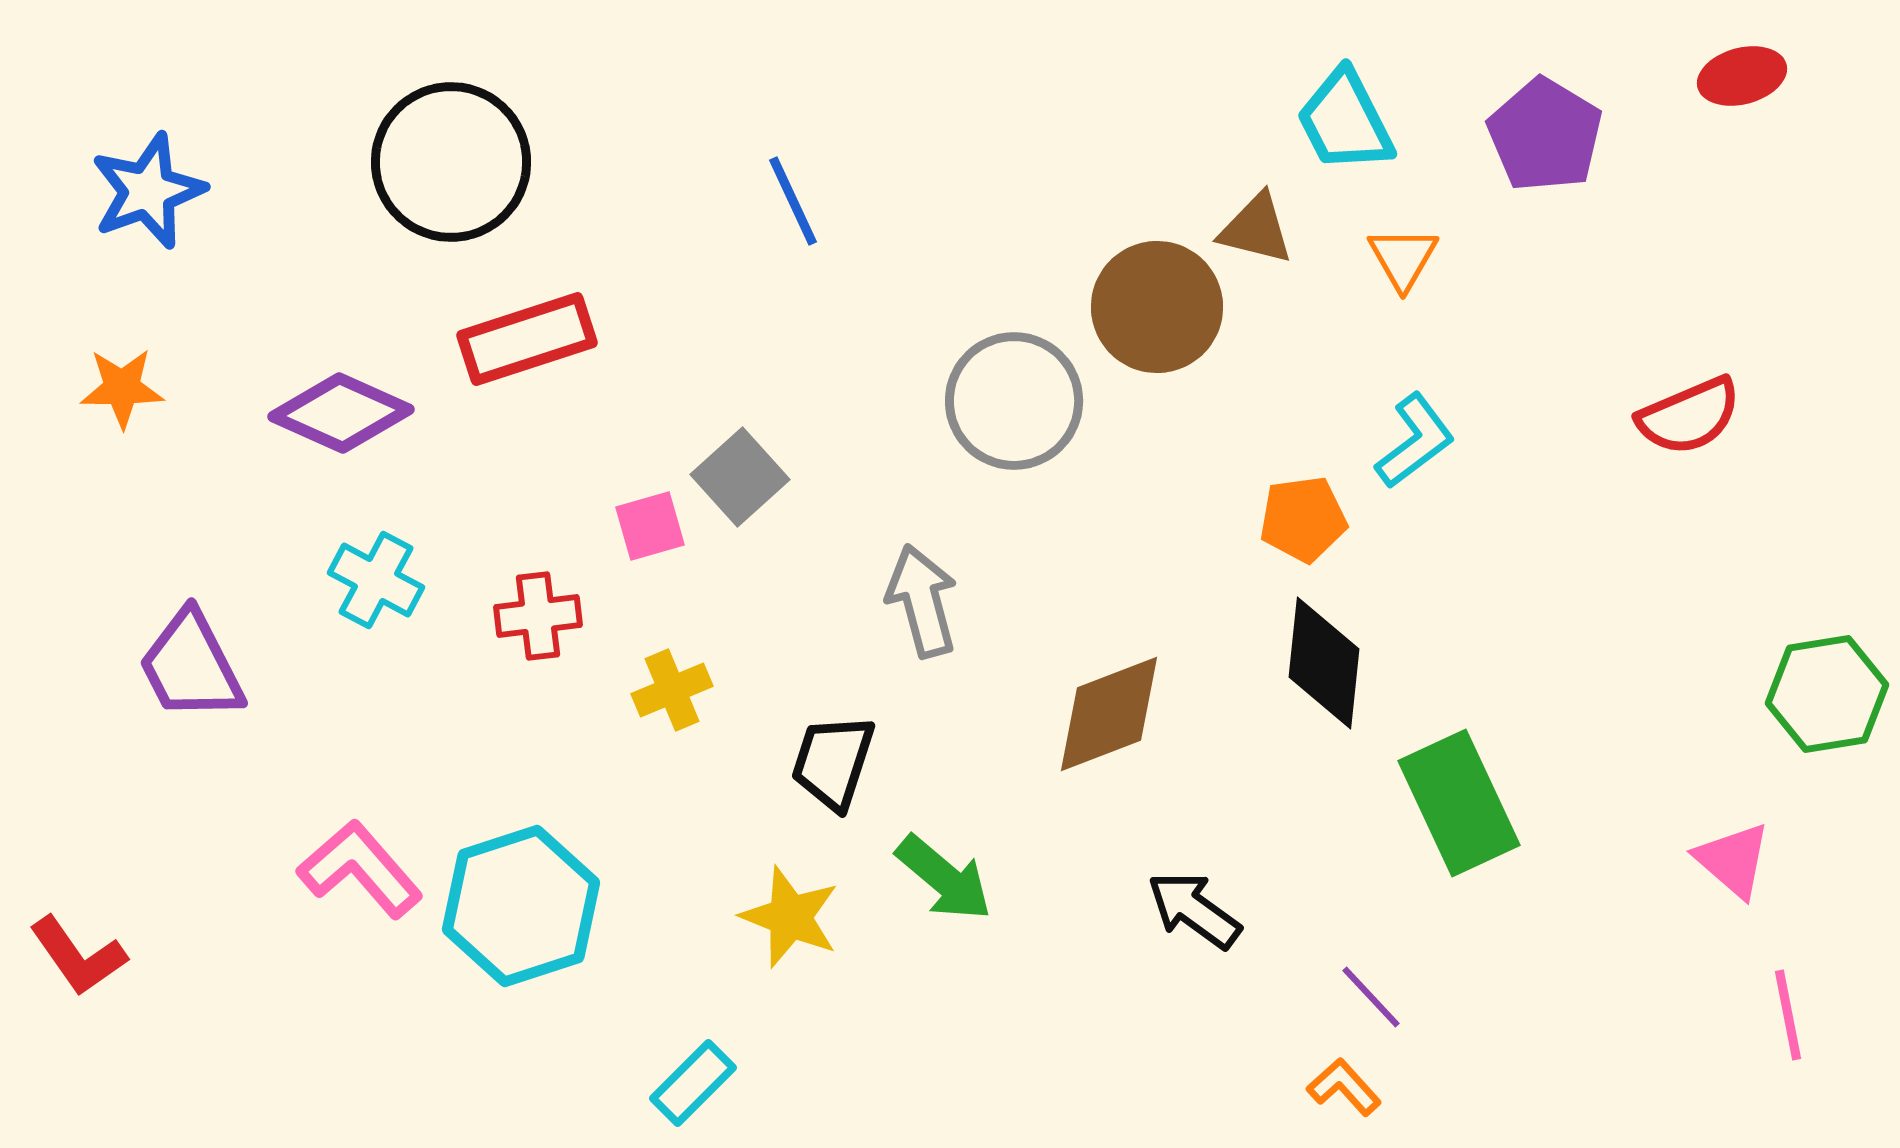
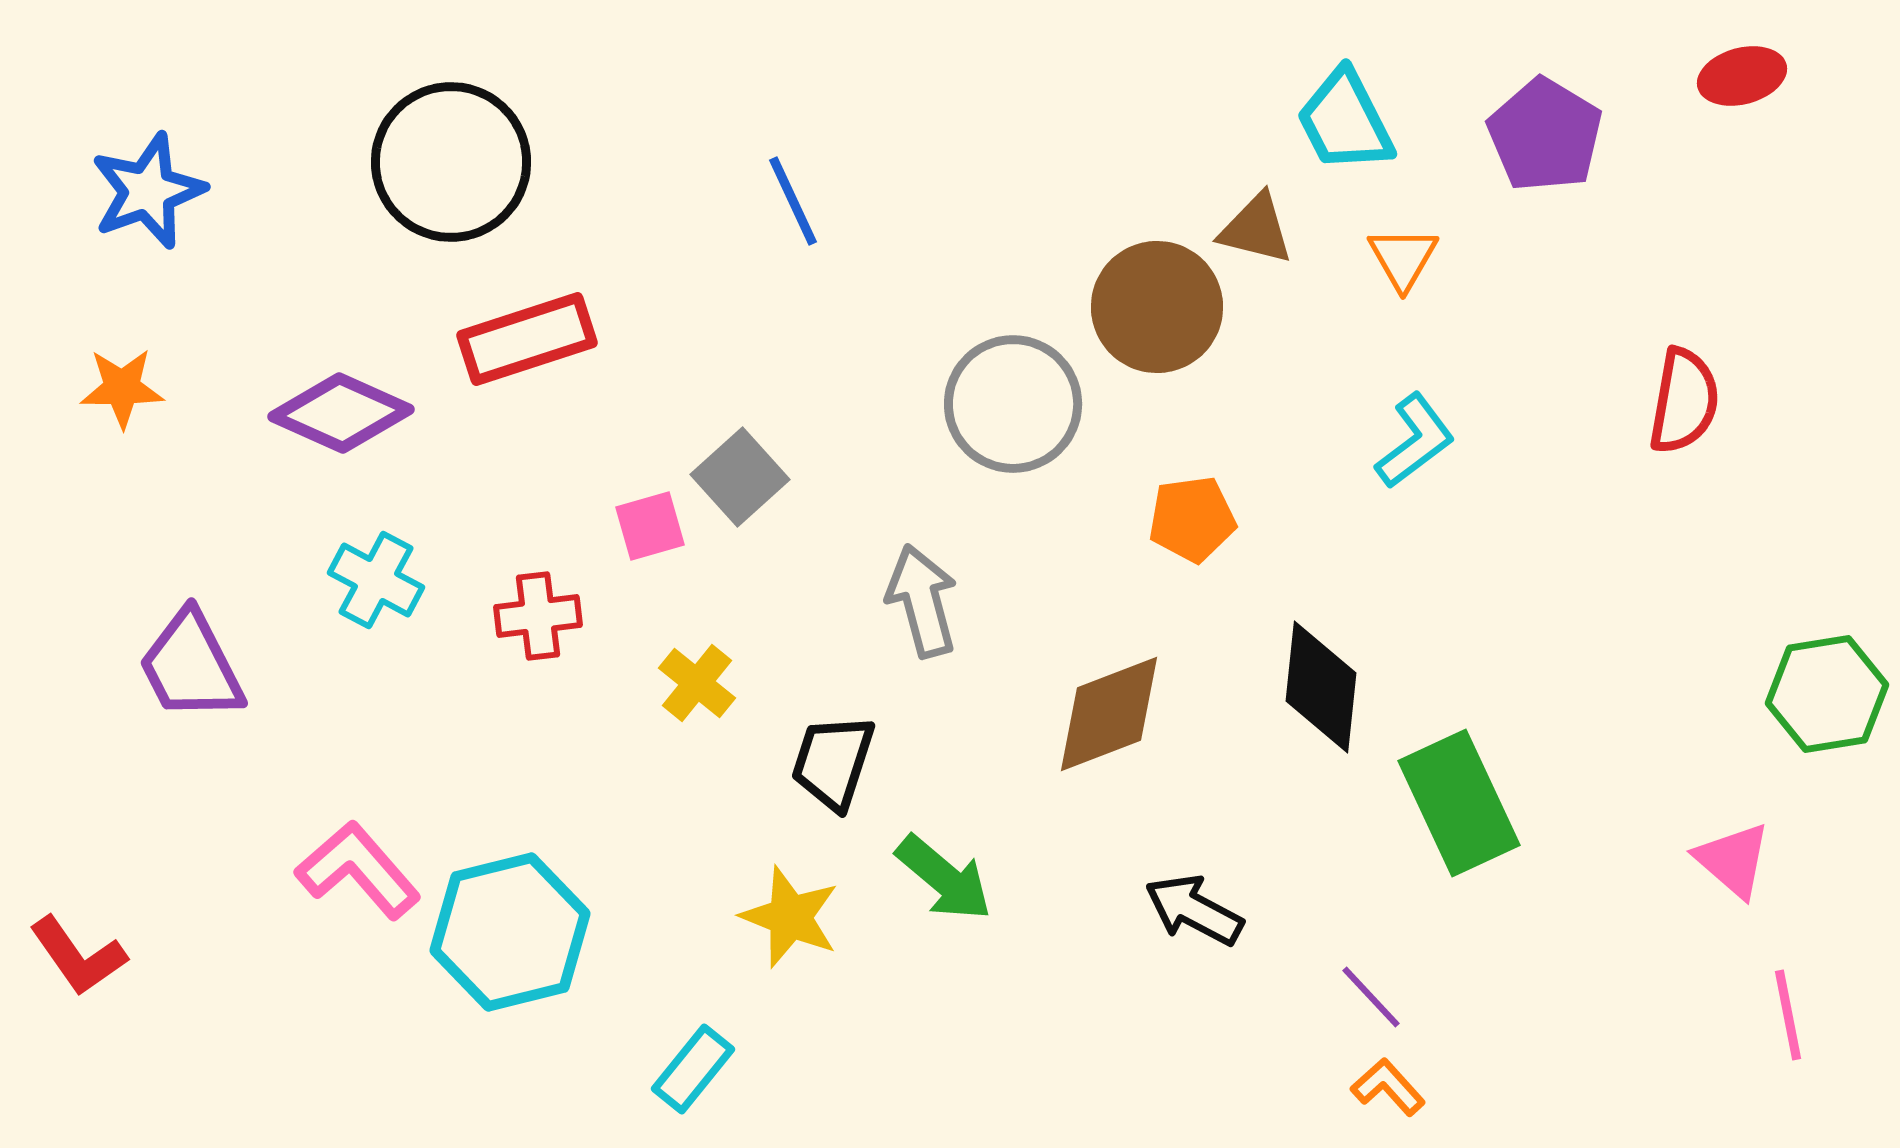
gray circle: moved 1 px left, 3 px down
red semicircle: moved 5 px left, 15 px up; rotated 57 degrees counterclockwise
orange pentagon: moved 111 px left
black diamond: moved 3 px left, 24 px down
yellow cross: moved 25 px right, 7 px up; rotated 28 degrees counterclockwise
pink L-shape: moved 2 px left, 1 px down
cyan hexagon: moved 11 px left, 26 px down; rotated 4 degrees clockwise
black arrow: rotated 8 degrees counterclockwise
cyan rectangle: moved 14 px up; rotated 6 degrees counterclockwise
orange L-shape: moved 44 px right
